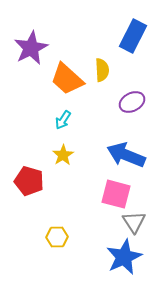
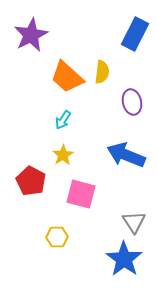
blue rectangle: moved 2 px right, 2 px up
purple star: moved 13 px up
yellow semicircle: moved 2 px down; rotated 10 degrees clockwise
orange trapezoid: moved 2 px up
purple ellipse: rotated 75 degrees counterclockwise
red pentagon: moved 2 px right; rotated 12 degrees clockwise
pink square: moved 35 px left
blue star: moved 2 px down; rotated 12 degrees counterclockwise
